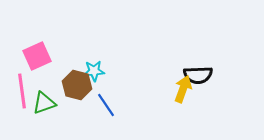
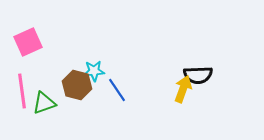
pink square: moved 9 px left, 14 px up
blue line: moved 11 px right, 15 px up
